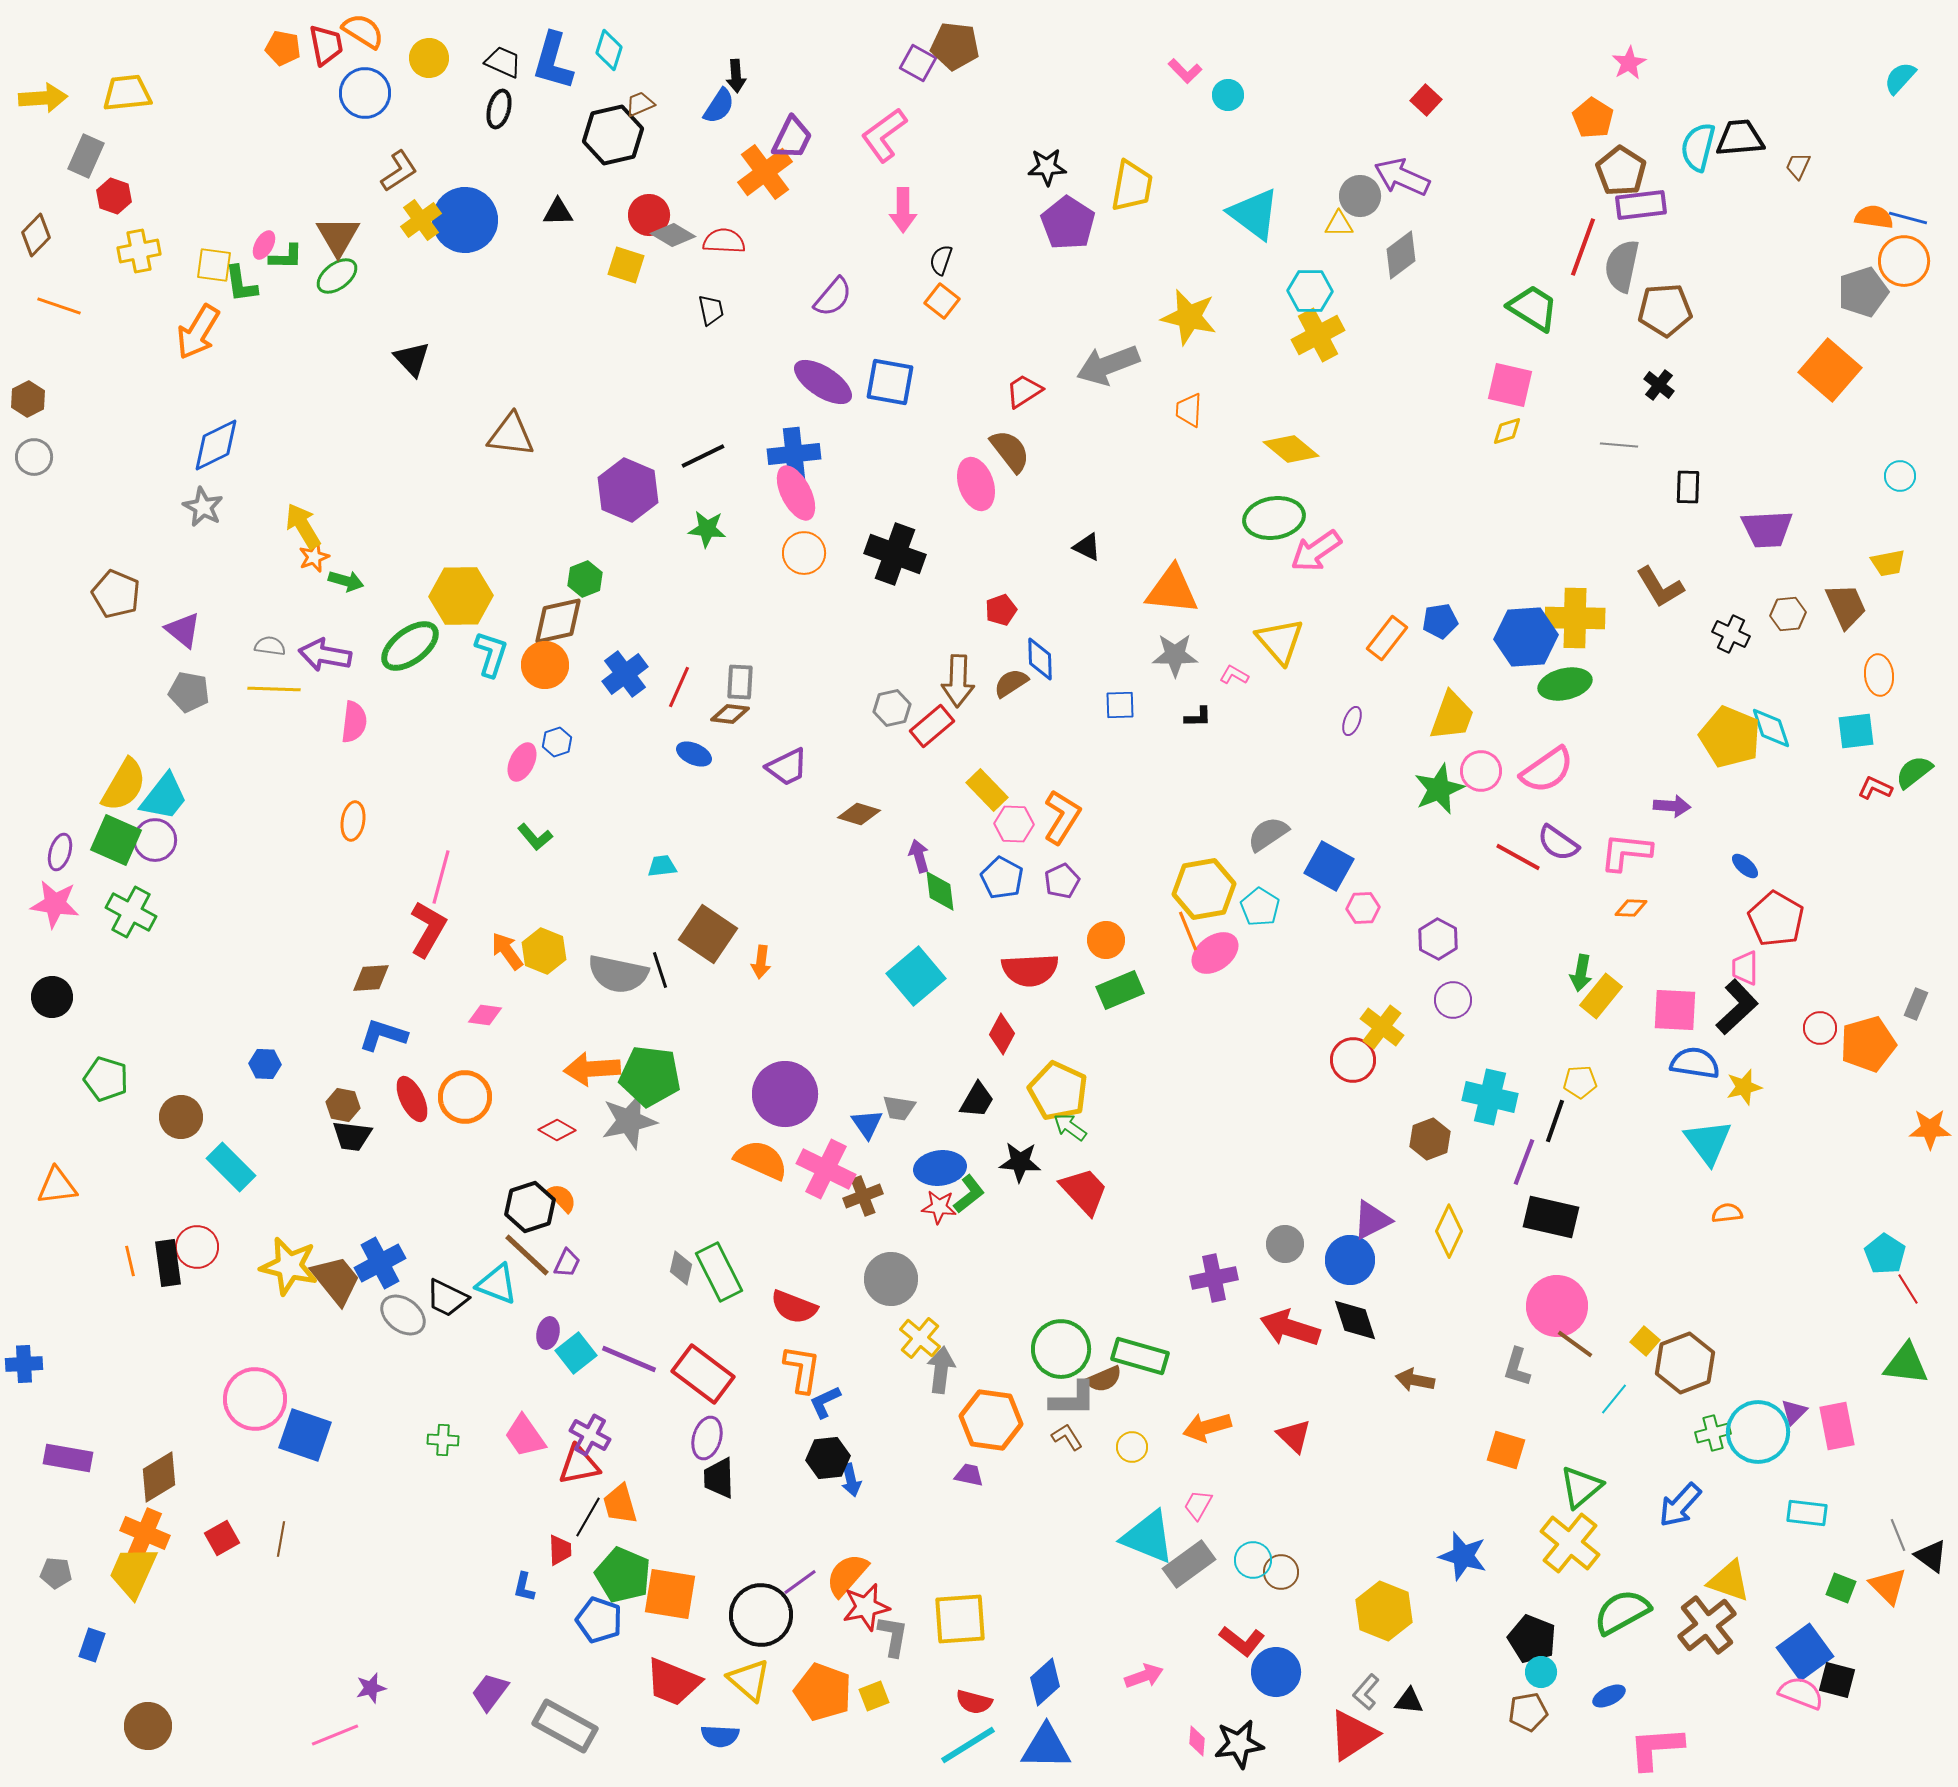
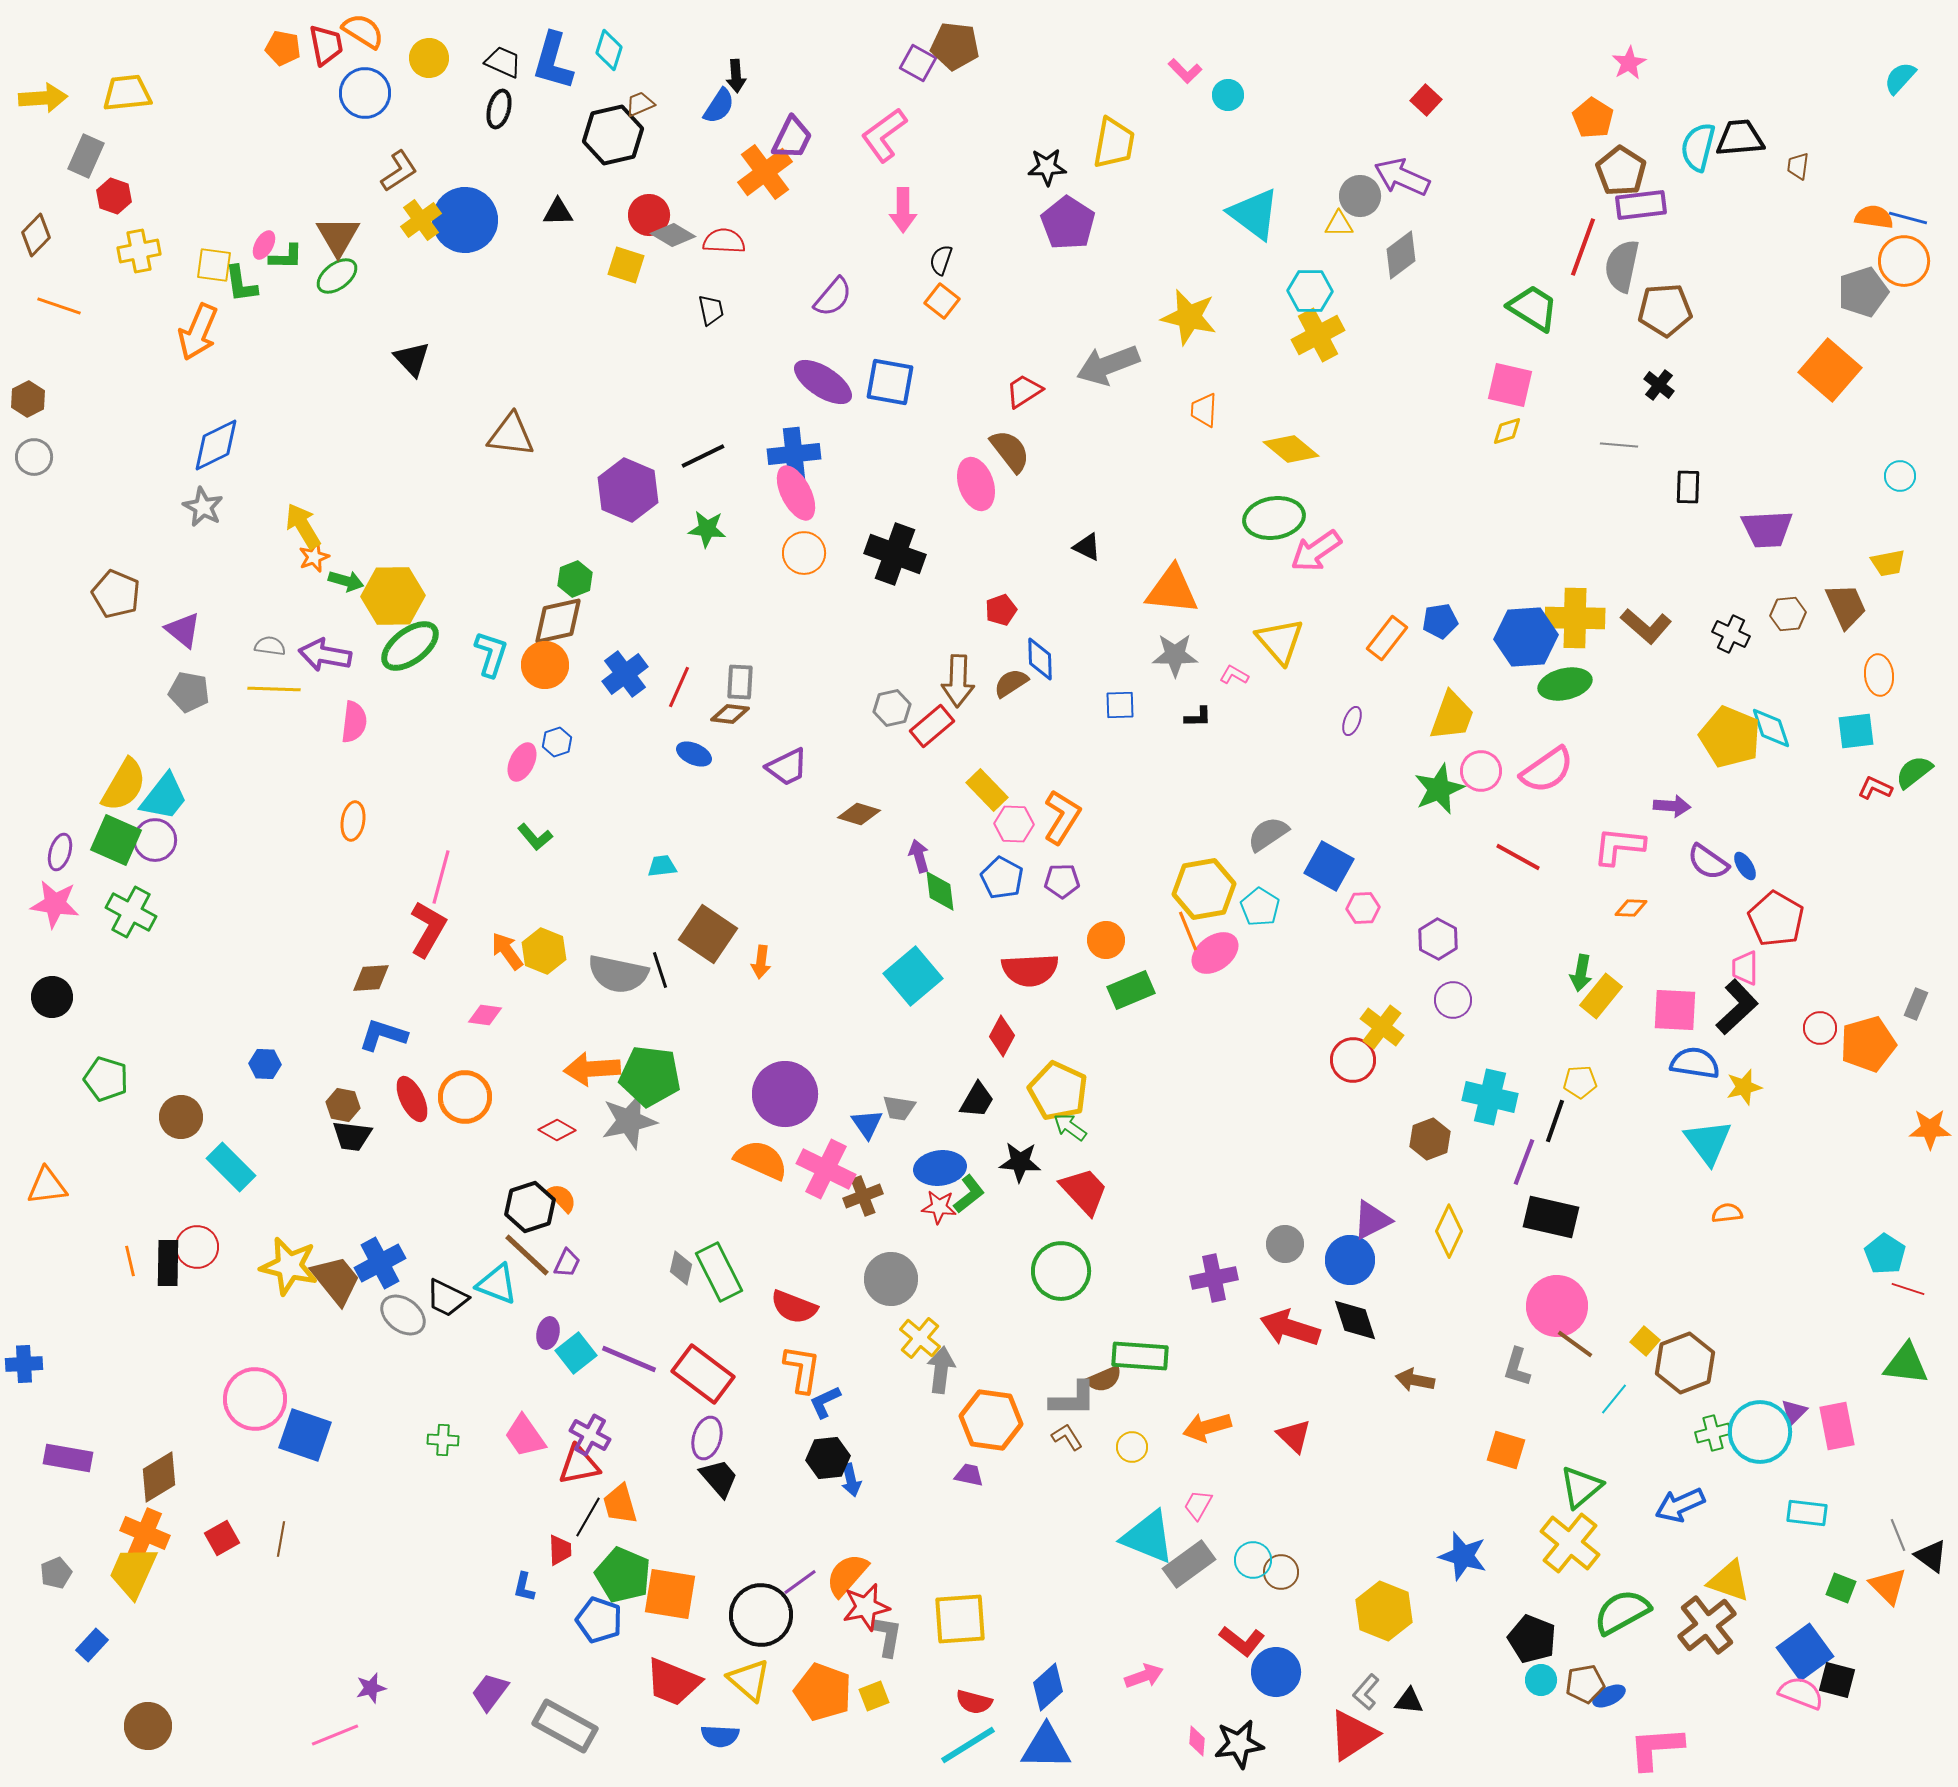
brown trapezoid at (1798, 166): rotated 16 degrees counterclockwise
yellow trapezoid at (1132, 186): moved 18 px left, 43 px up
orange arrow at (198, 332): rotated 8 degrees counterclockwise
orange trapezoid at (1189, 410): moved 15 px right
green hexagon at (585, 579): moved 10 px left
brown L-shape at (1660, 587): moved 14 px left, 39 px down; rotated 18 degrees counterclockwise
yellow hexagon at (461, 596): moved 68 px left
purple semicircle at (1558, 843): moved 150 px right, 19 px down
pink L-shape at (1626, 852): moved 7 px left, 6 px up
blue ellipse at (1745, 866): rotated 16 degrees clockwise
purple pentagon at (1062, 881): rotated 24 degrees clockwise
cyan square at (916, 976): moved 3 px left
green rectangle at (1120, 990): moved 11 px right
red diamond at (1002, 1034): moved 2 px down
orange triangle at (57, 1186): moved 10 px left
black rectangle at (168, 1263): rotated 9 degrees clockwise
red line at (1908, 1289): rotated 40 degrees counterclockwise
green circle at (1061, 1349): moved 78 px up
green rectangle at (1140, 1356): rotated 12 degrees counterclockwise
cyan circle at (1758, 1432): moved 2 px right
black trapezoid at (719, 1478): rotated 141 degrees clockwise
blue arrow at (1680, 1505): rotated 24 degrees clockwise
gray pentagon at (56, 1573): rotated 28 degrees counterclockwise
gray L-shape at (893, 1636): moved 6 px left
blue rectangle at (92, 1645): rotated 24 degrees clockwise
cyan circle at (1541, 1672): moved 8 px down
blue diamond at (1045, 1682): moved 3 px right, 5 px down
brown pentagon at (1528, 1712): moved 57 px right, 28 px up
